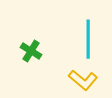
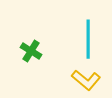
yellow L-shape: moved 3 px right
